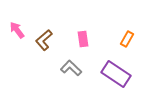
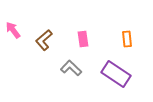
pink arrow: moved 4 px left
orange rectangle: rotated 35 degrees counterclockwise
